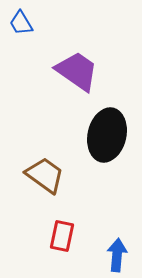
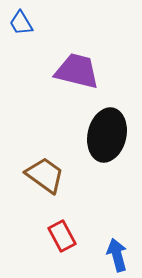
purple trapezoid: rotated 21 degrees counterclockwise
red rectangle: rotated 40 degrees counterclockwise
blue arrow: rotated 20 degrees counterclockwise
